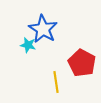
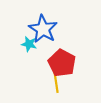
cyan star: moved 1 px right, 1 px up
red pentagon: moved 20 px left
